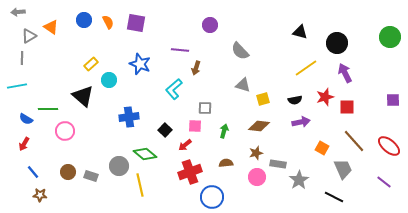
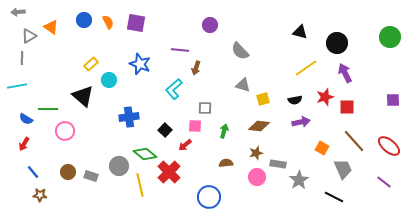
red cross at (190, 172): moved 21 px left; rotated 25 degrees counterclockwise
blue circle at (212, 197): moved 3 px left
